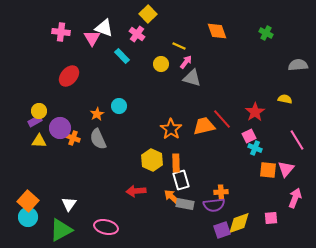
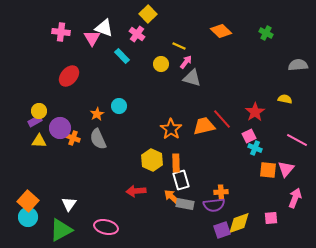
orange diamond at (217, 31): moved 4 px right; rotated 25 degrees counterclockwise
pink line at (297, 140): rotated 30 degrees counterclockwise
